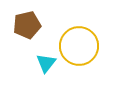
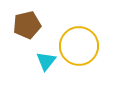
cyan triangle: moved 2 px up
